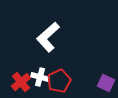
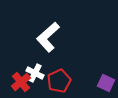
white cross: moved 5 px left, 4 px up; rotated 12 degrees clockwise
